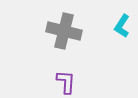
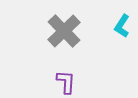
gray cross: rotated 32 degrees clockwise
